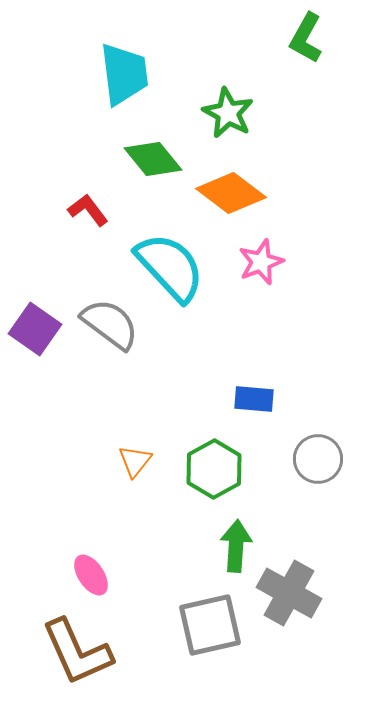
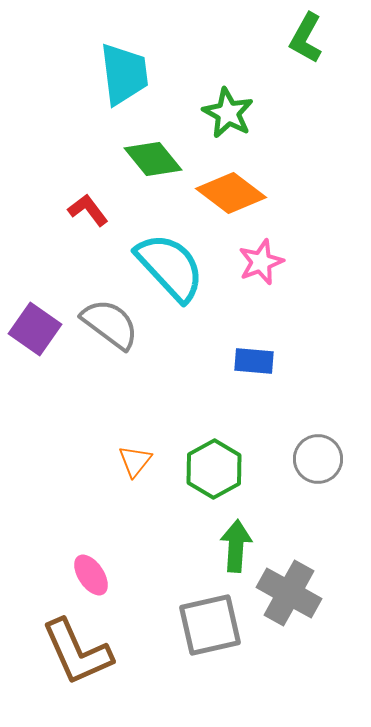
blue rectangle: moved 38 px up
